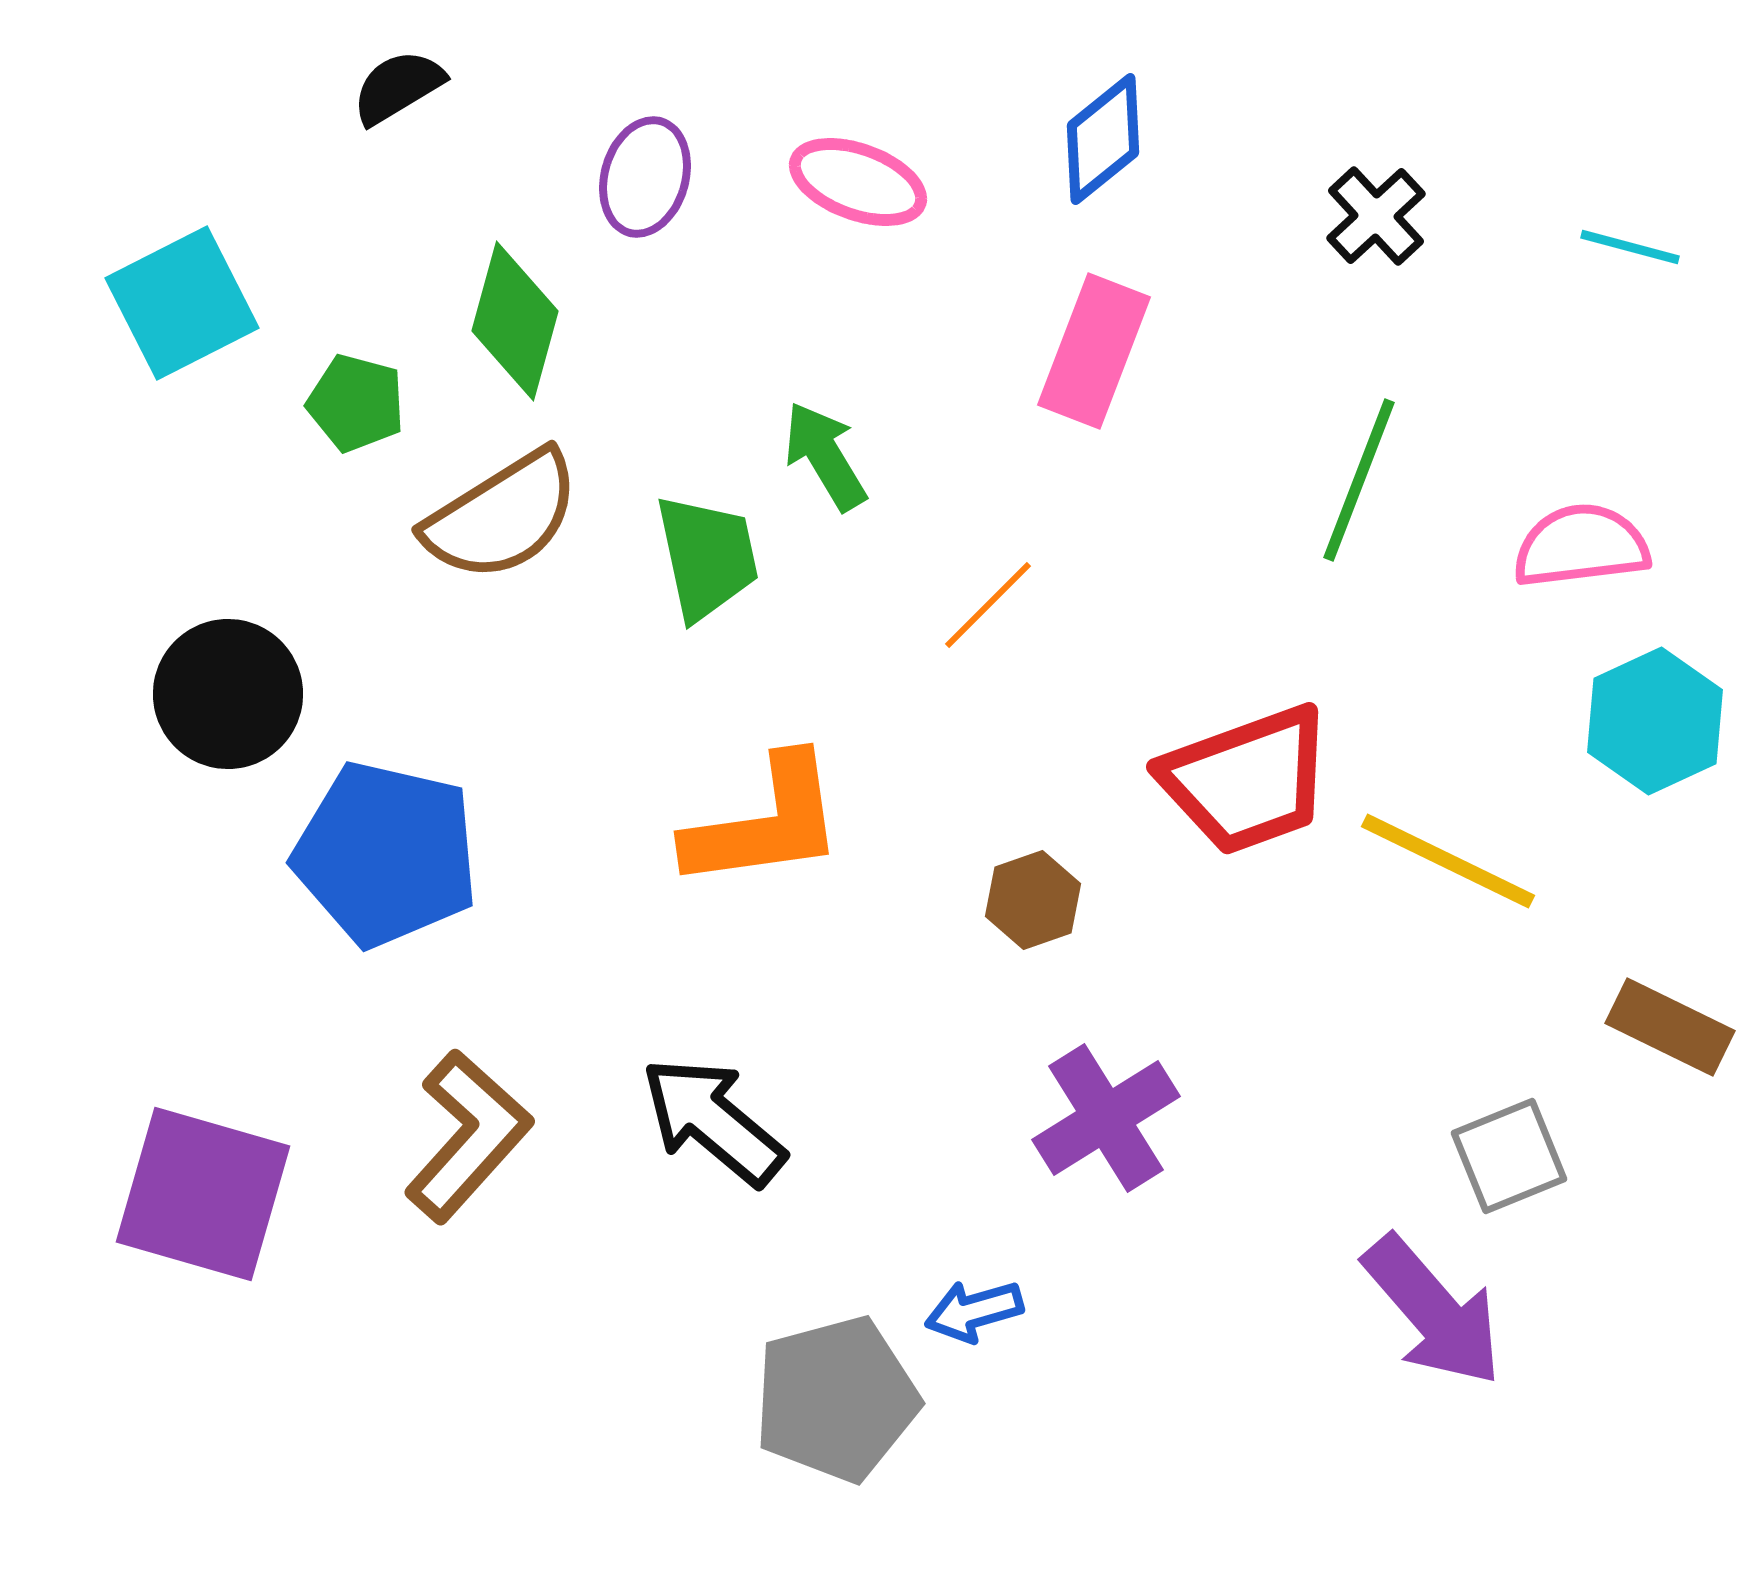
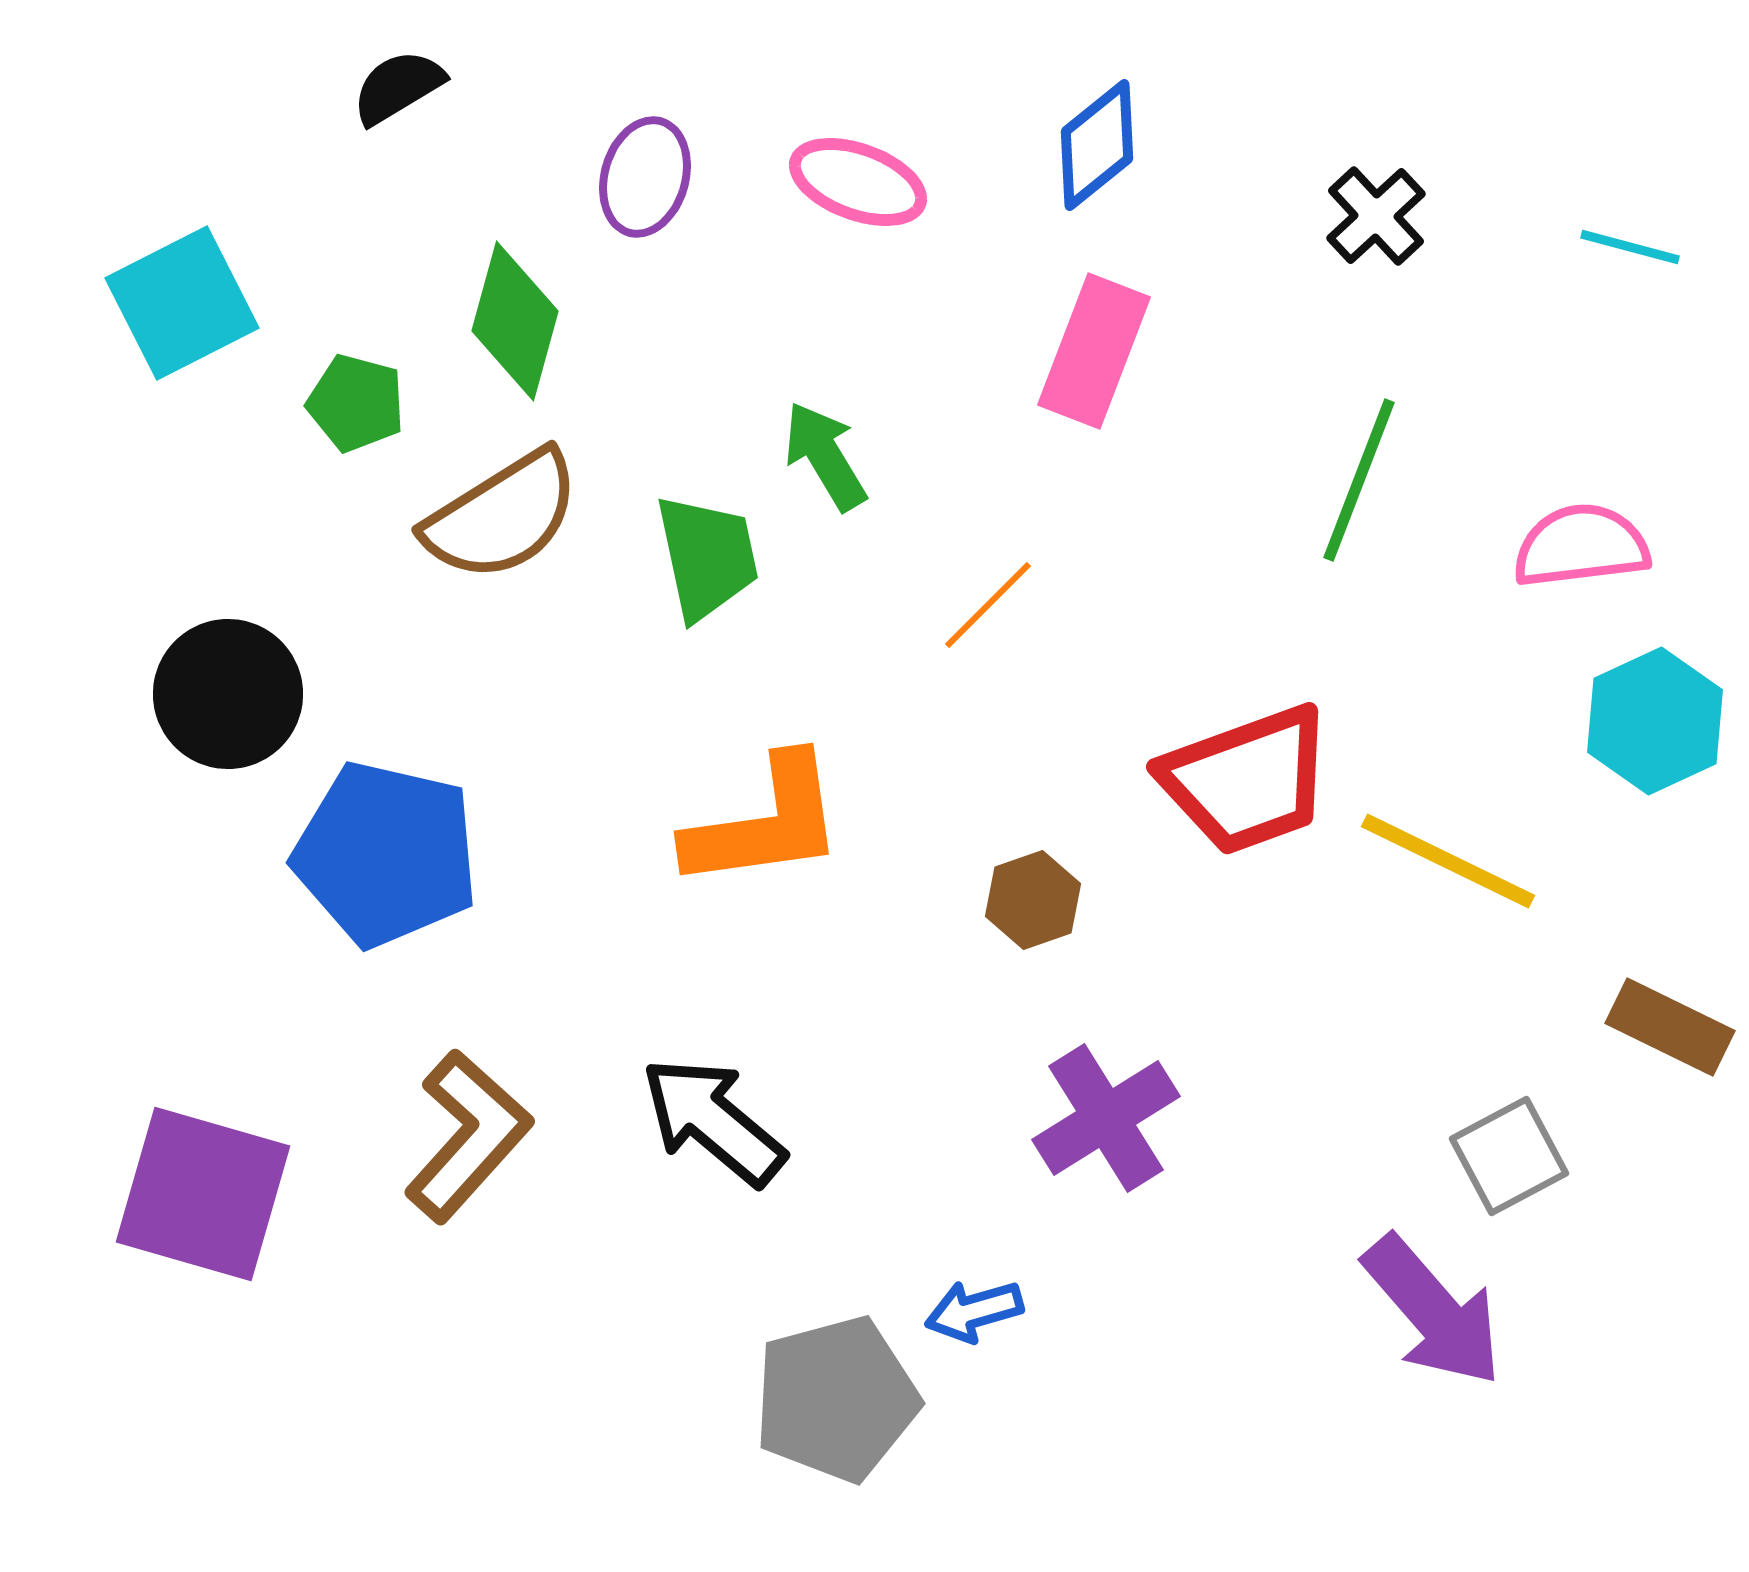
blue diamond: moved 6 px left, 6 px down
gray square: rotated 6 degrees counterclockwise
